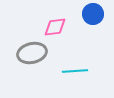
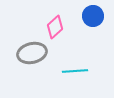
blue circle: moved 2 px down
pink diamond: rotated 35 degrees counterclockwise
